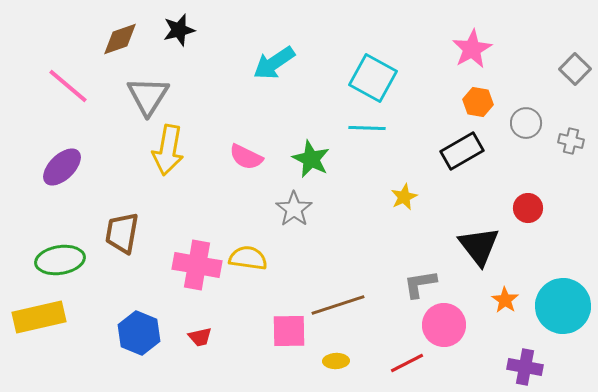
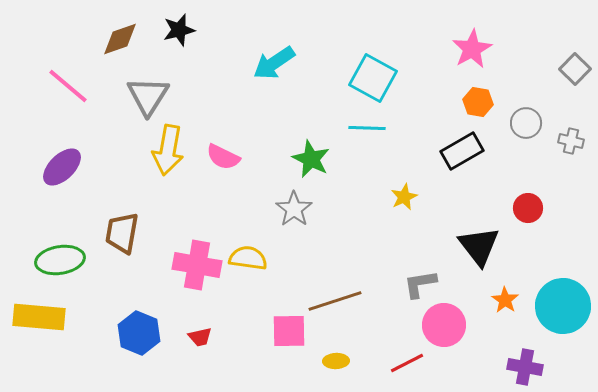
pink semicircle: moved 23 px left
brown line: moved 3 px left, 4 px up
yellow rectangle: rotated 18 degrees clockwise
